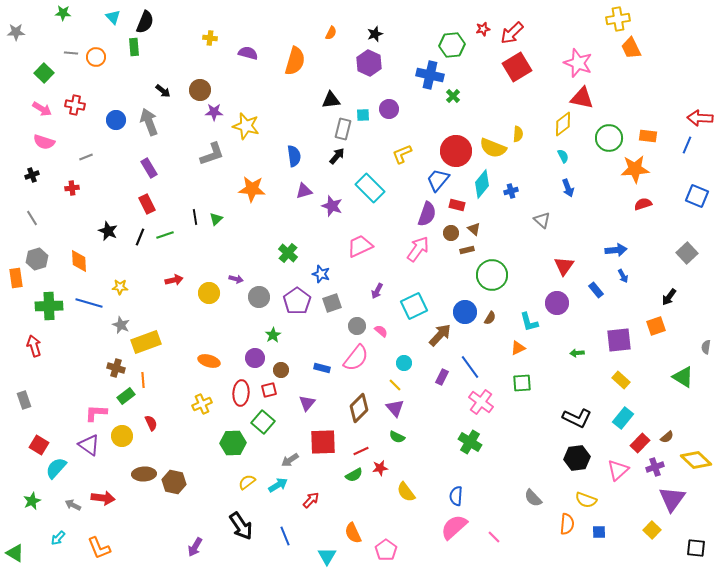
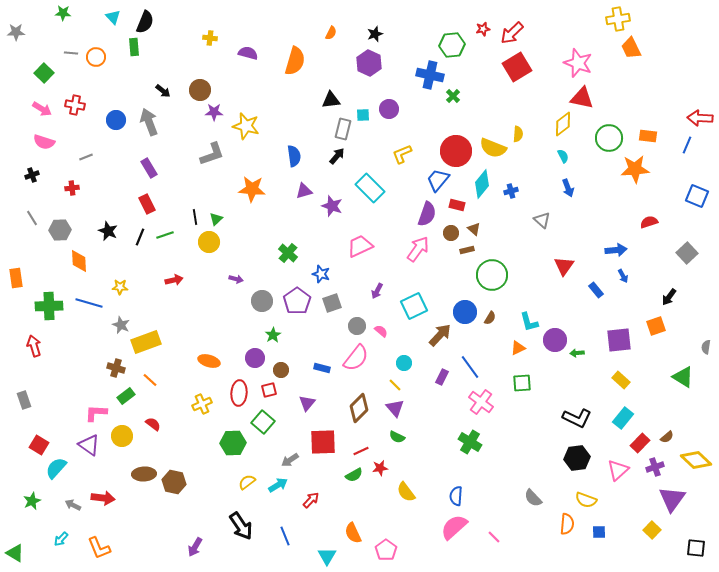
red semicircle at (643, 204): moved 6 px right, 18 px down
gray hexagon at (37, 259): moved 23 px right, 29 px up; rotated 15 degrees clockwise
yellow circle at (209, 293): moved 51 px up
gray circle at (259, 297): moved 3 px right, 4 px down
purple circle at (557, 303): moved 2 px left, 37 px down
orange line at (143, 380): moved 7 px right; rotated 42 degrees counterclockwise
red ellipse at (241, 393): moved 2 px left
red semicircle at (151, 423): moved 2 px right, 1 px down; rotated 28 degrees counterclockwise
cyan arrow at (58, 538): moved 3 px right, 1 px down
